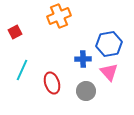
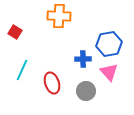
orange cross: rotated 25 degrees clockwise
red square: rotated 32 degrees counterclockwise
